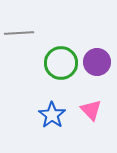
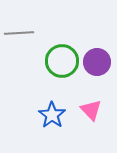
green circle: moved 1 px right, 2 px up
